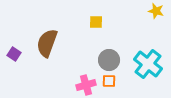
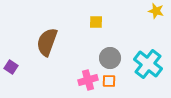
brown semicircle: moved 1 px up
purple square: moved 3 px left, 13 px down
gray circle: moved 1 px right, 2 px up
pink cross: moved 2 px right, 5 px up
